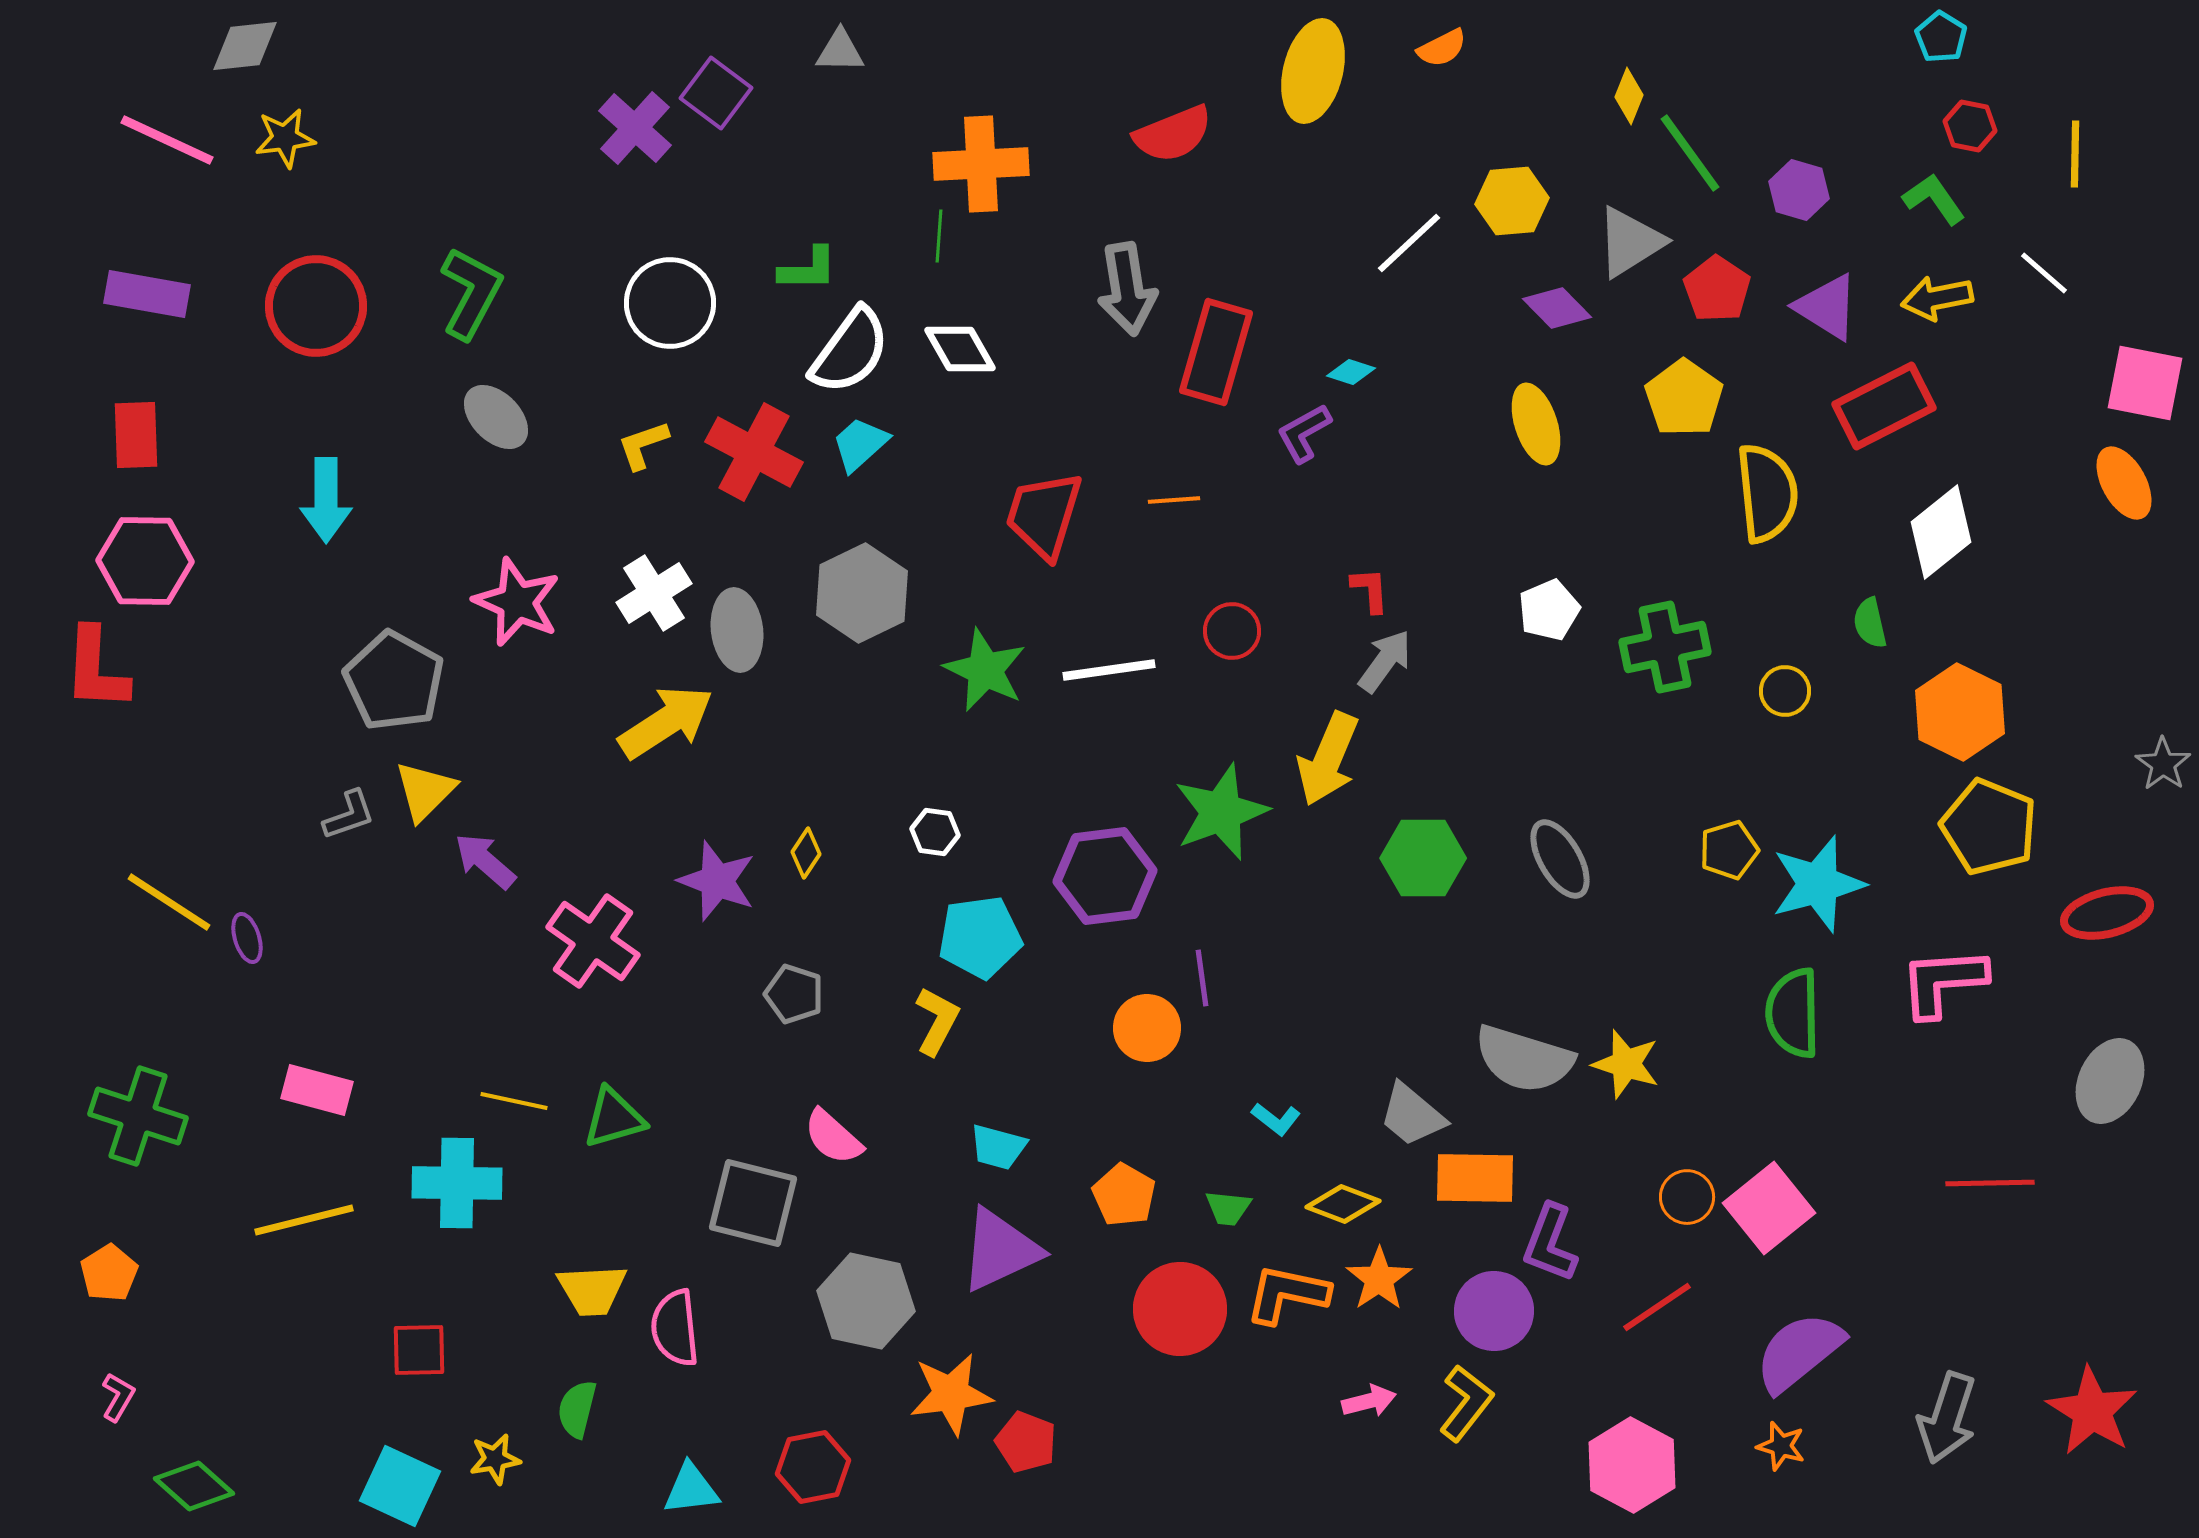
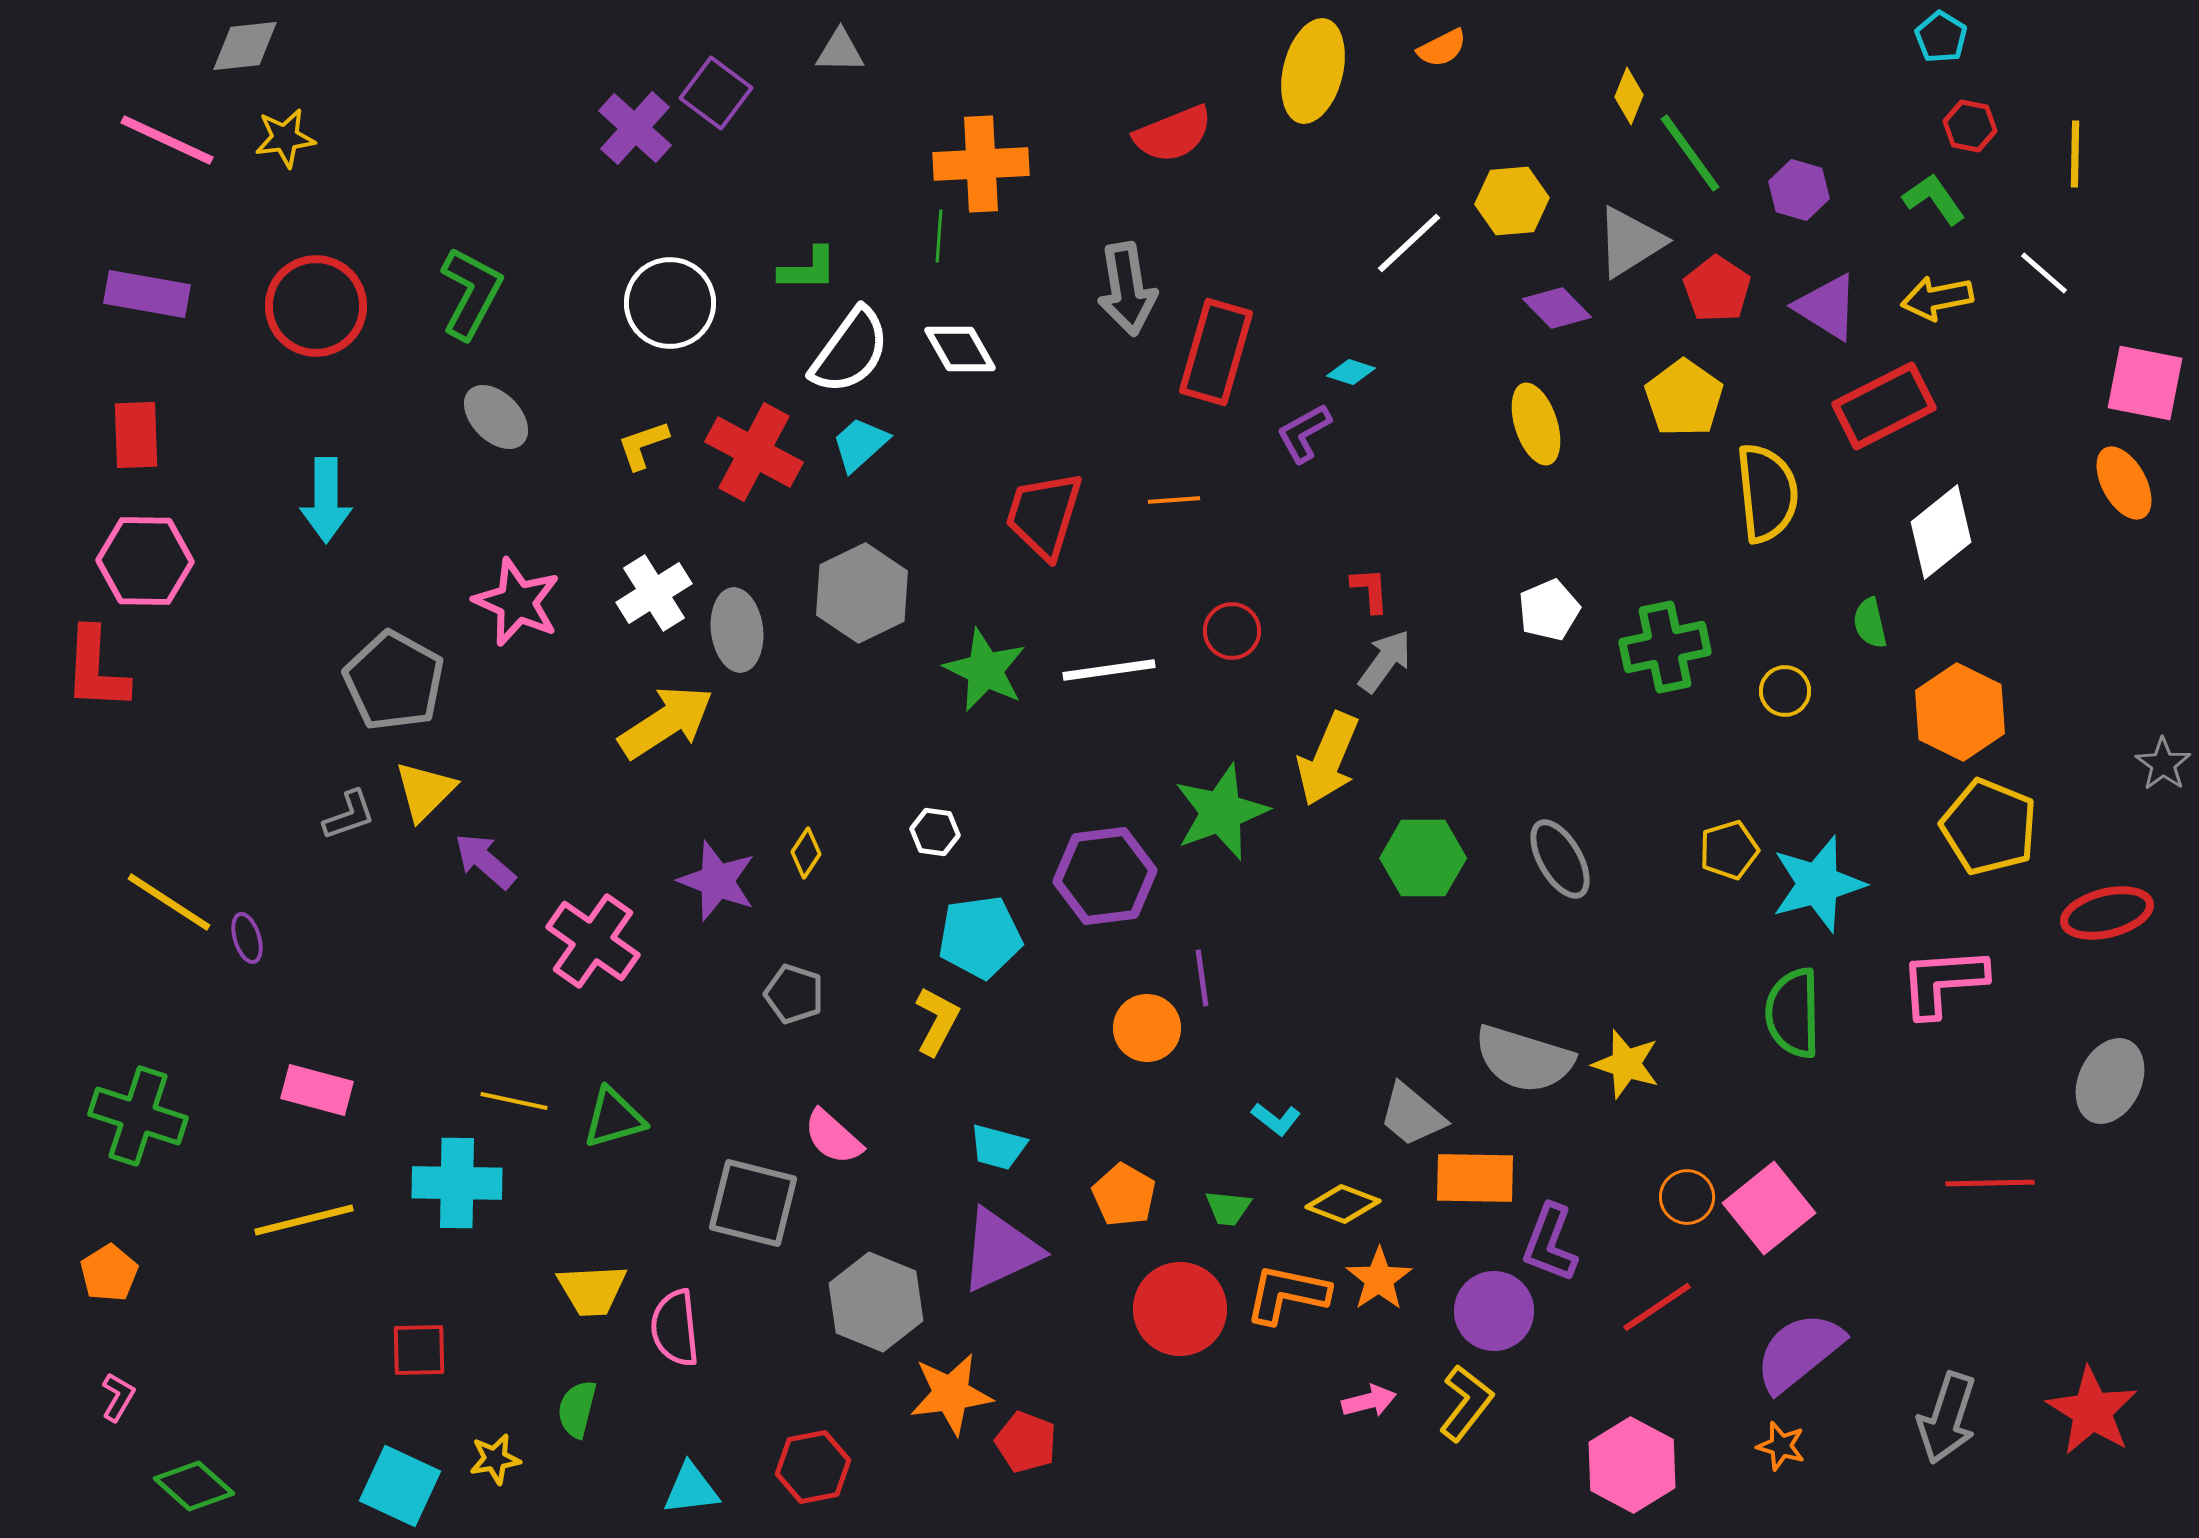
gray hexagon at (866, 1301): moved 10 px right, 1 px down; rotated 10 degrees clockwise
